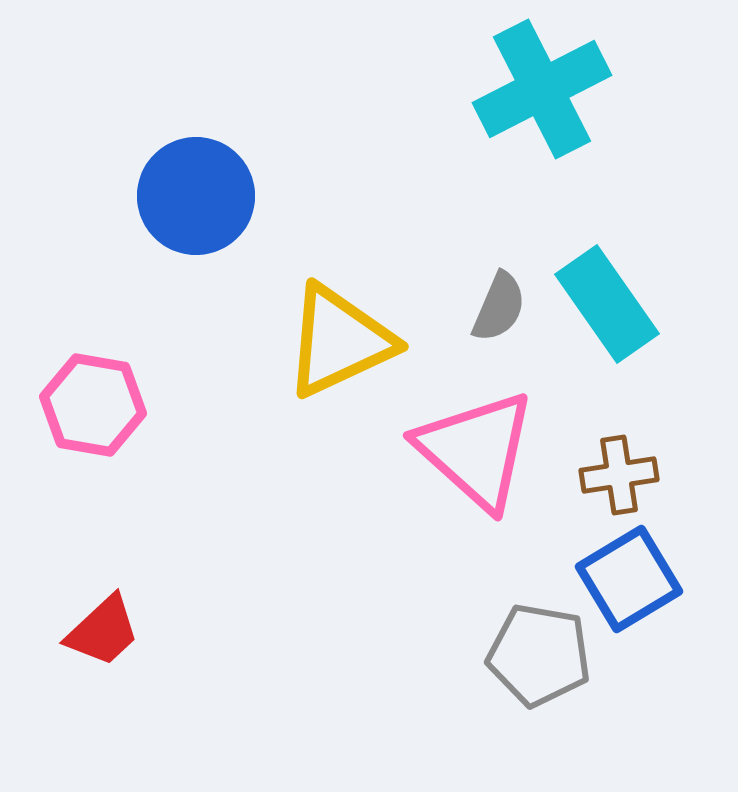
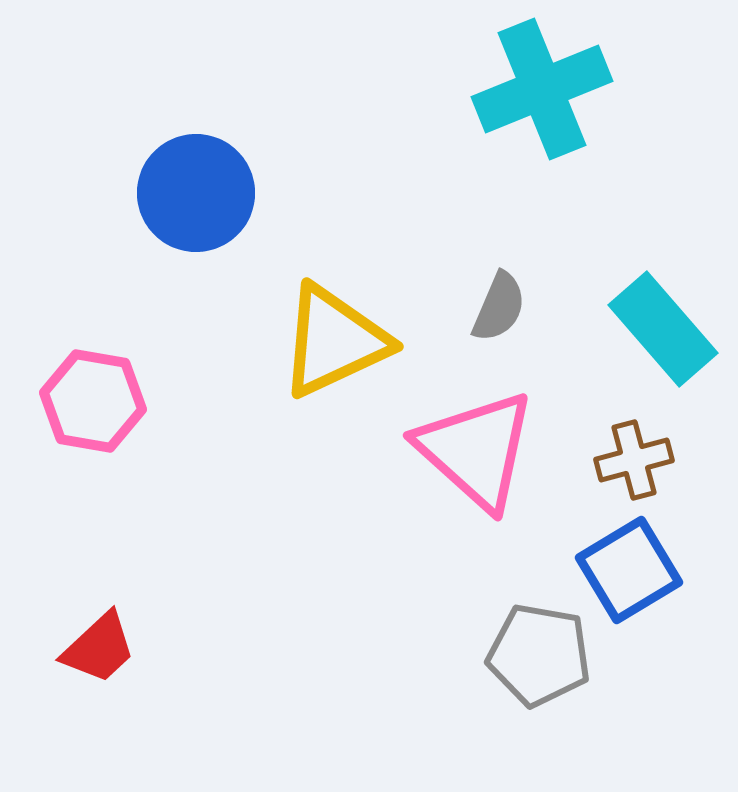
cyan cross: rotated 5 degrees clockwise
blue circle: moved 3 px up
cyan rectangle: moved 56 px right, 25 px down; rotated 6 degrees counterclockwise
yellow triangle: moved 5 px left
pink hexagon: moved 4 px up
brown cross: moved 15 px right, 15 px up; rotated 6 degrees counterclockwise
blue square: moved 9 px up
red trapezoid: moved 4 px left, 17 px down
